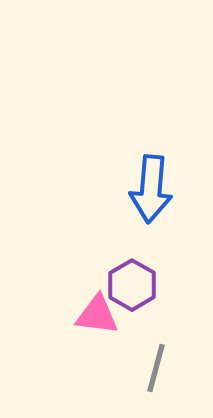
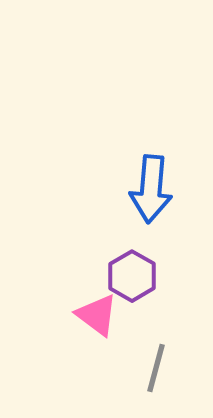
purple hexagon: moved 9 px up
pink triangle: rotated 30 degrees clockwise
